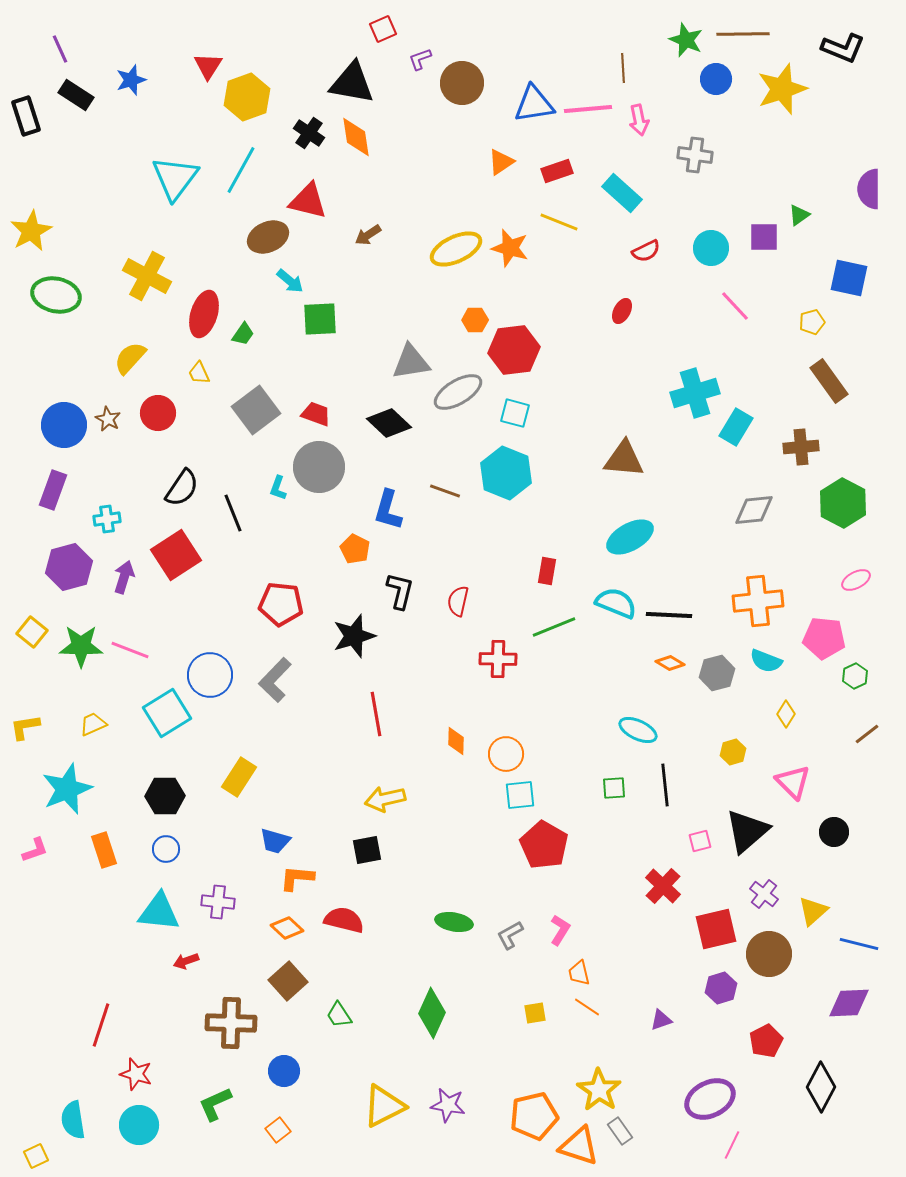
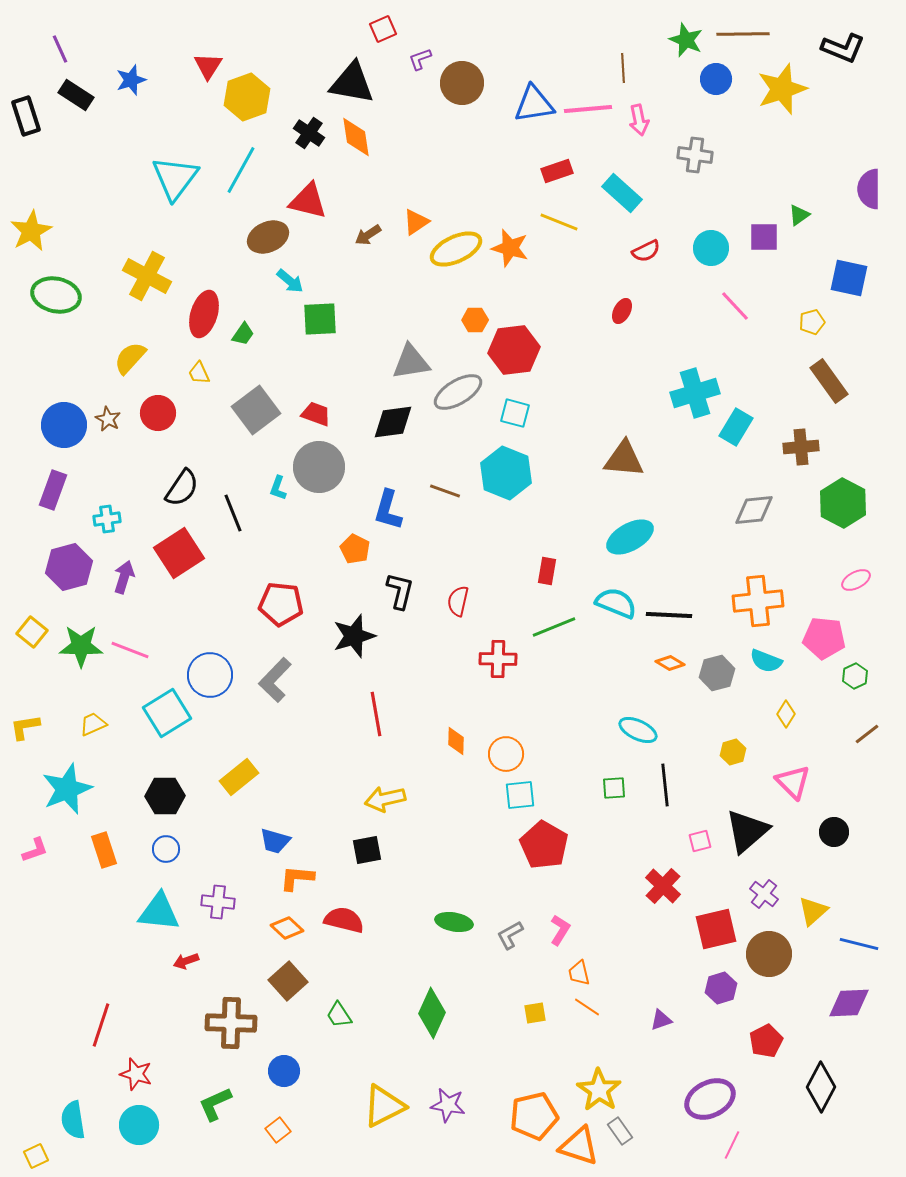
orange triangle at (501, 162): moved 85 px left, 60 px down
black diamond at (389, 423): moved 4 px right, 1 px up; rotated 51 degrees counterclockwise
red square at (176, 555): moved 3 px right, 2 px up
yellow rectangle at (239, 777): rotated 18 degrees clockwise
